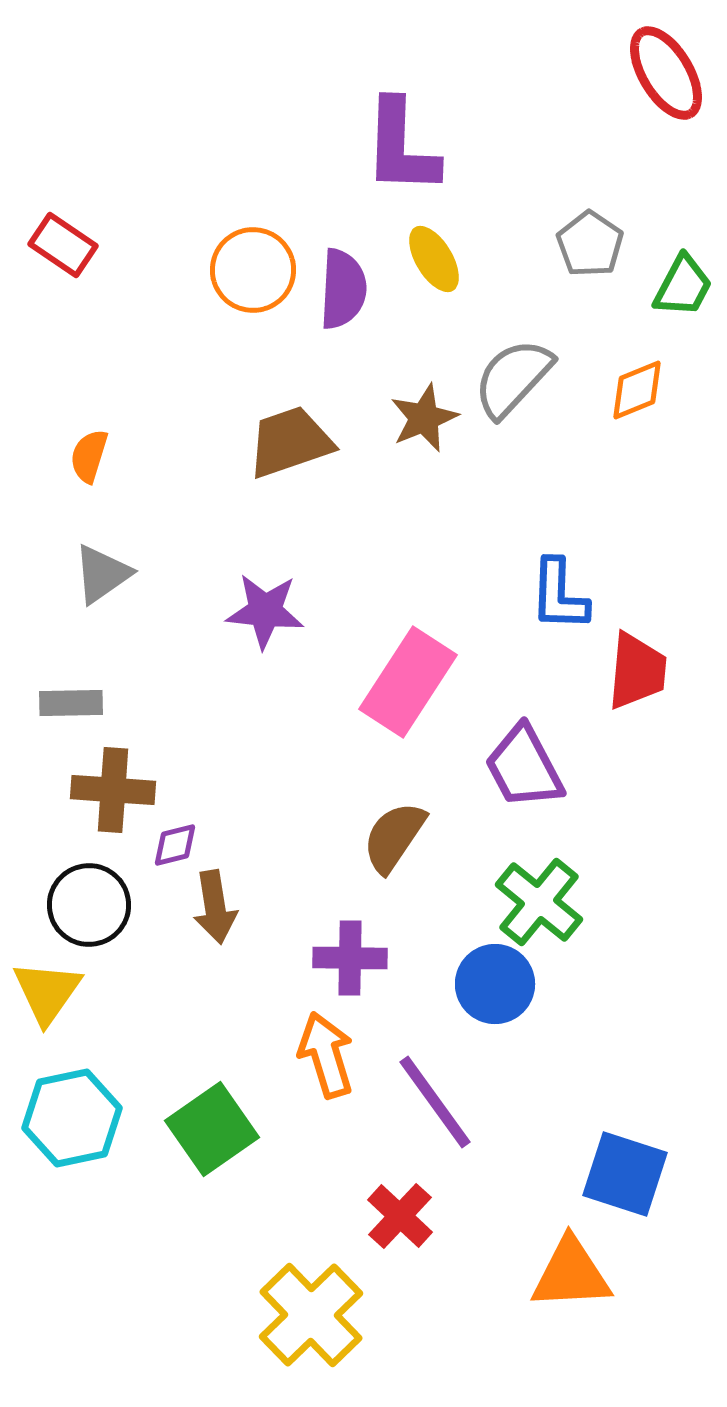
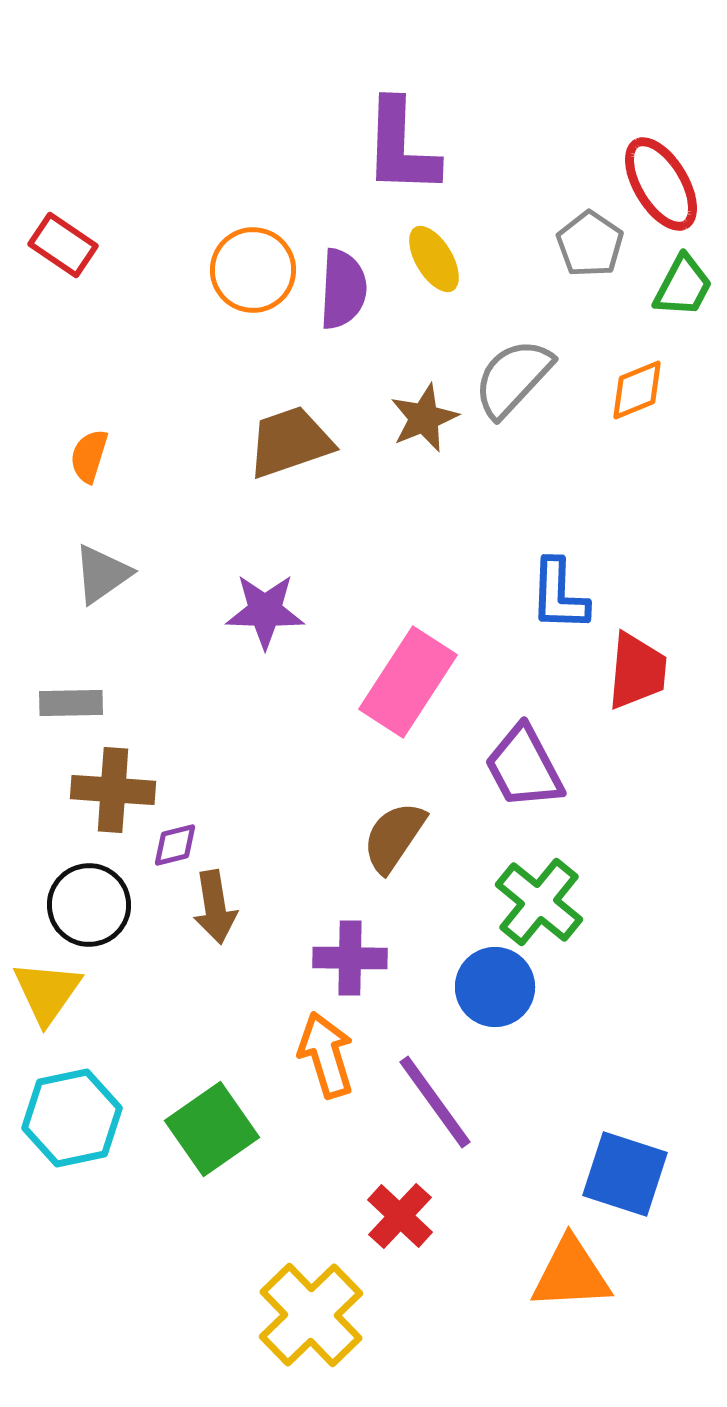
red ellipse: moved 5 px left, 111 px down
purple star: rotated 4 degrees counterclockwise
blue circle: moved 3 px down
